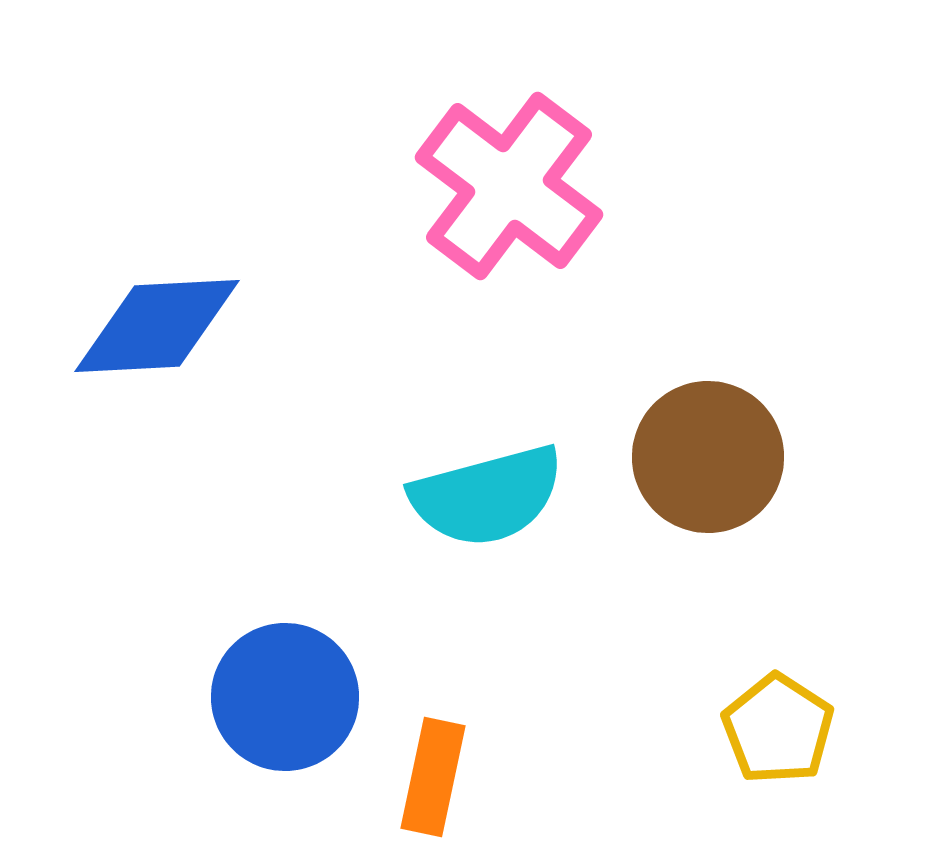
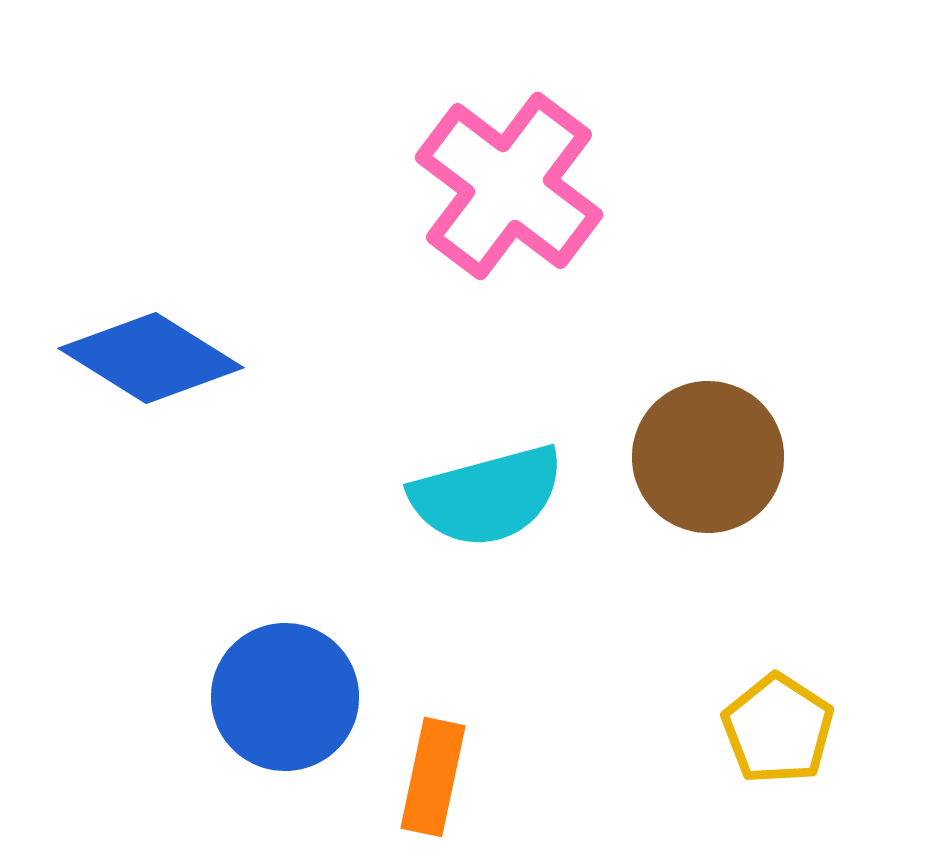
blue diamond: moved 6 px left, 32 px down; rotated 35 degrees clockwise
